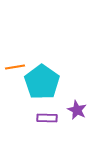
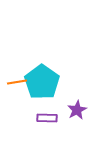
orange line: moved 2 px right, 15 px down
purple star: rotated 18 degrees clockwise
